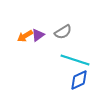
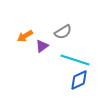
purple triangle: moved 4 px right, 11 px down
